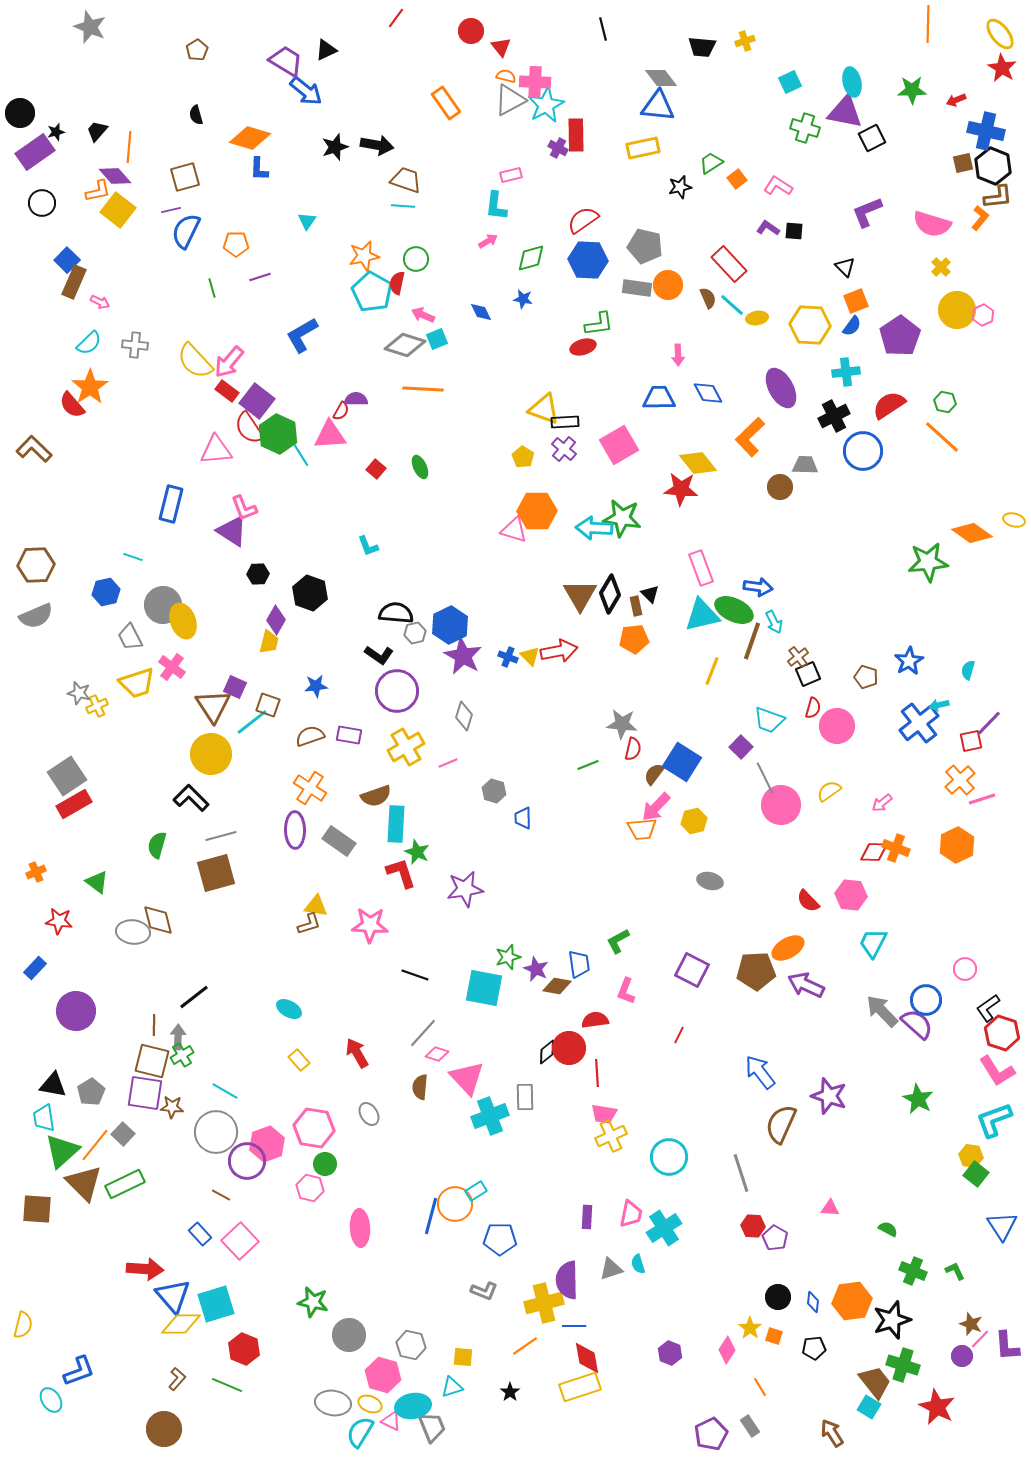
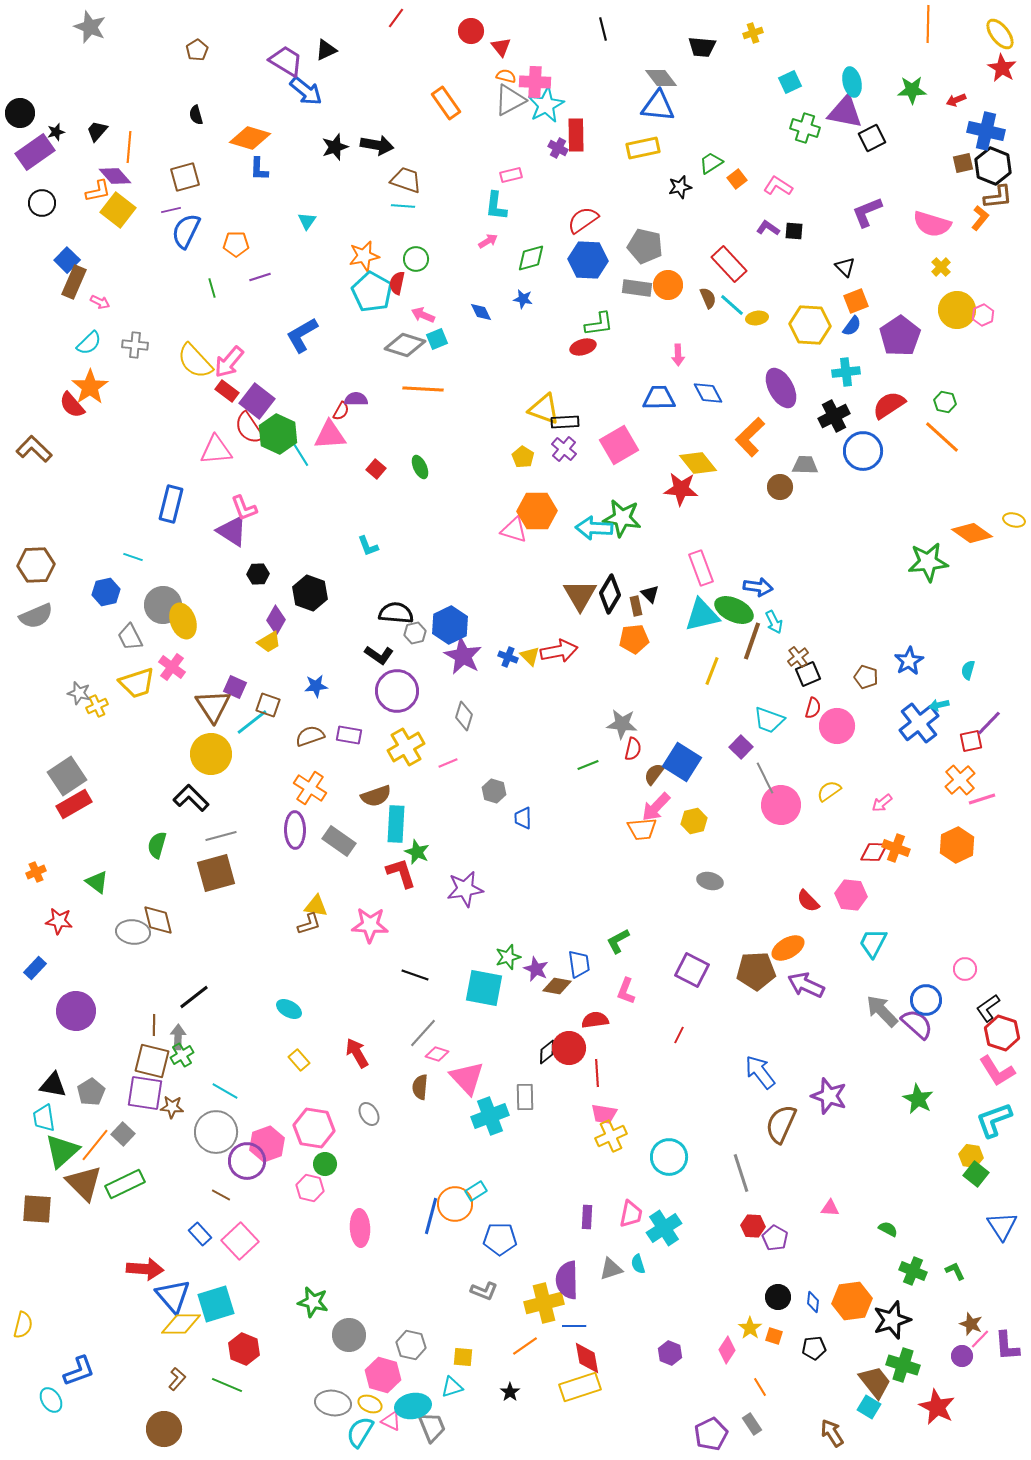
yellow cross at (745, 41): moved 8 px right, 8 px up
yellow trapezoid at (269, 642): rotated 45 degrees clockwise
gray rectangle at (750, 1426): moved 2 px right, 2 px up
